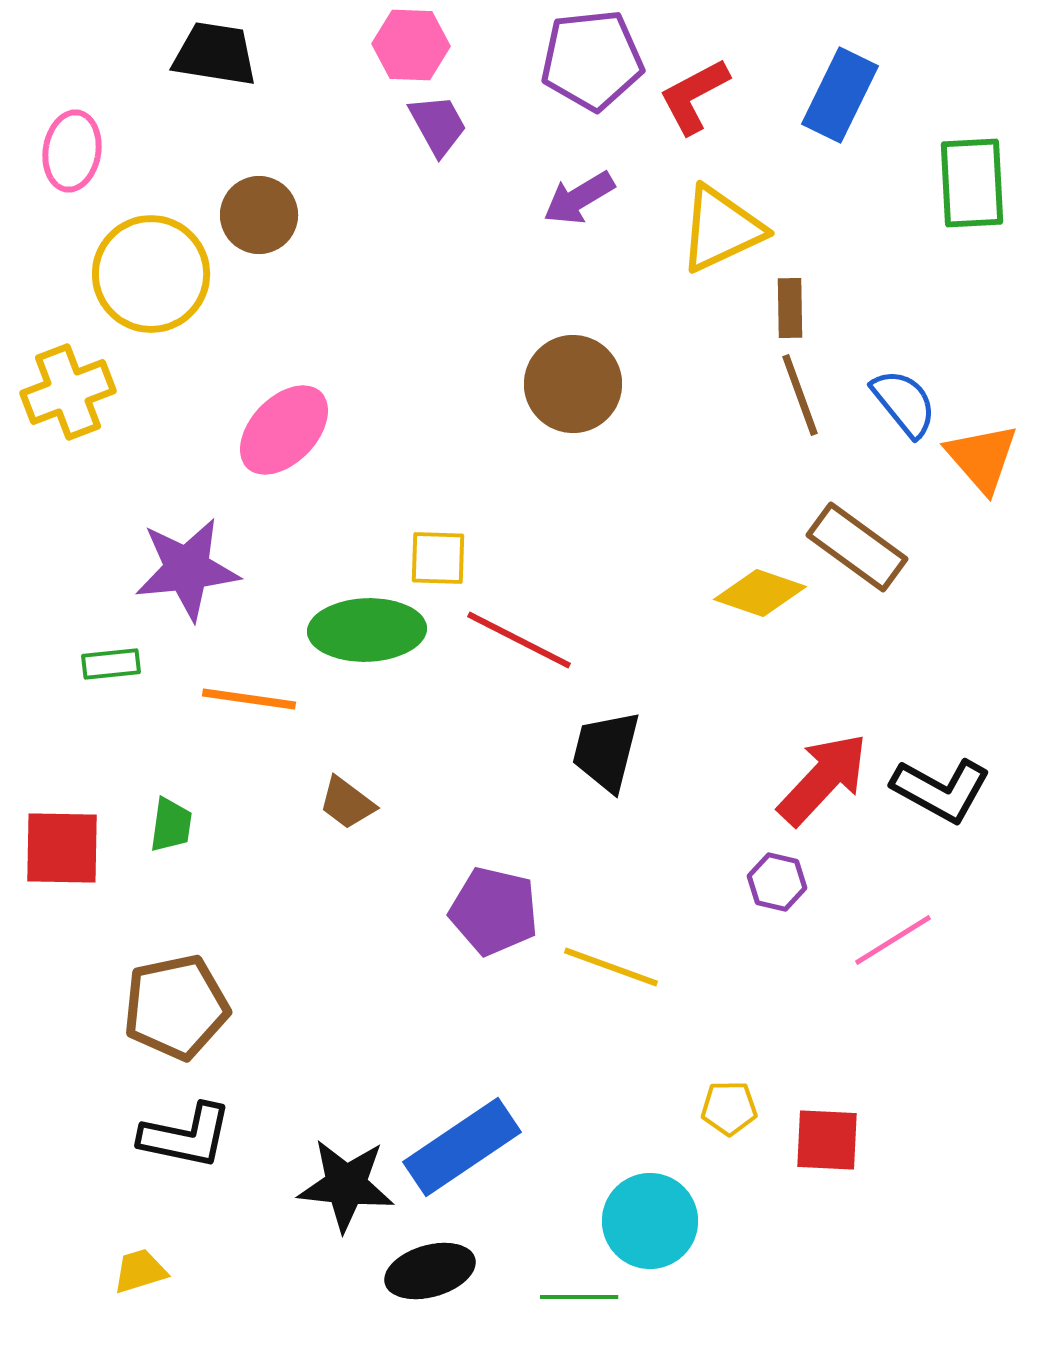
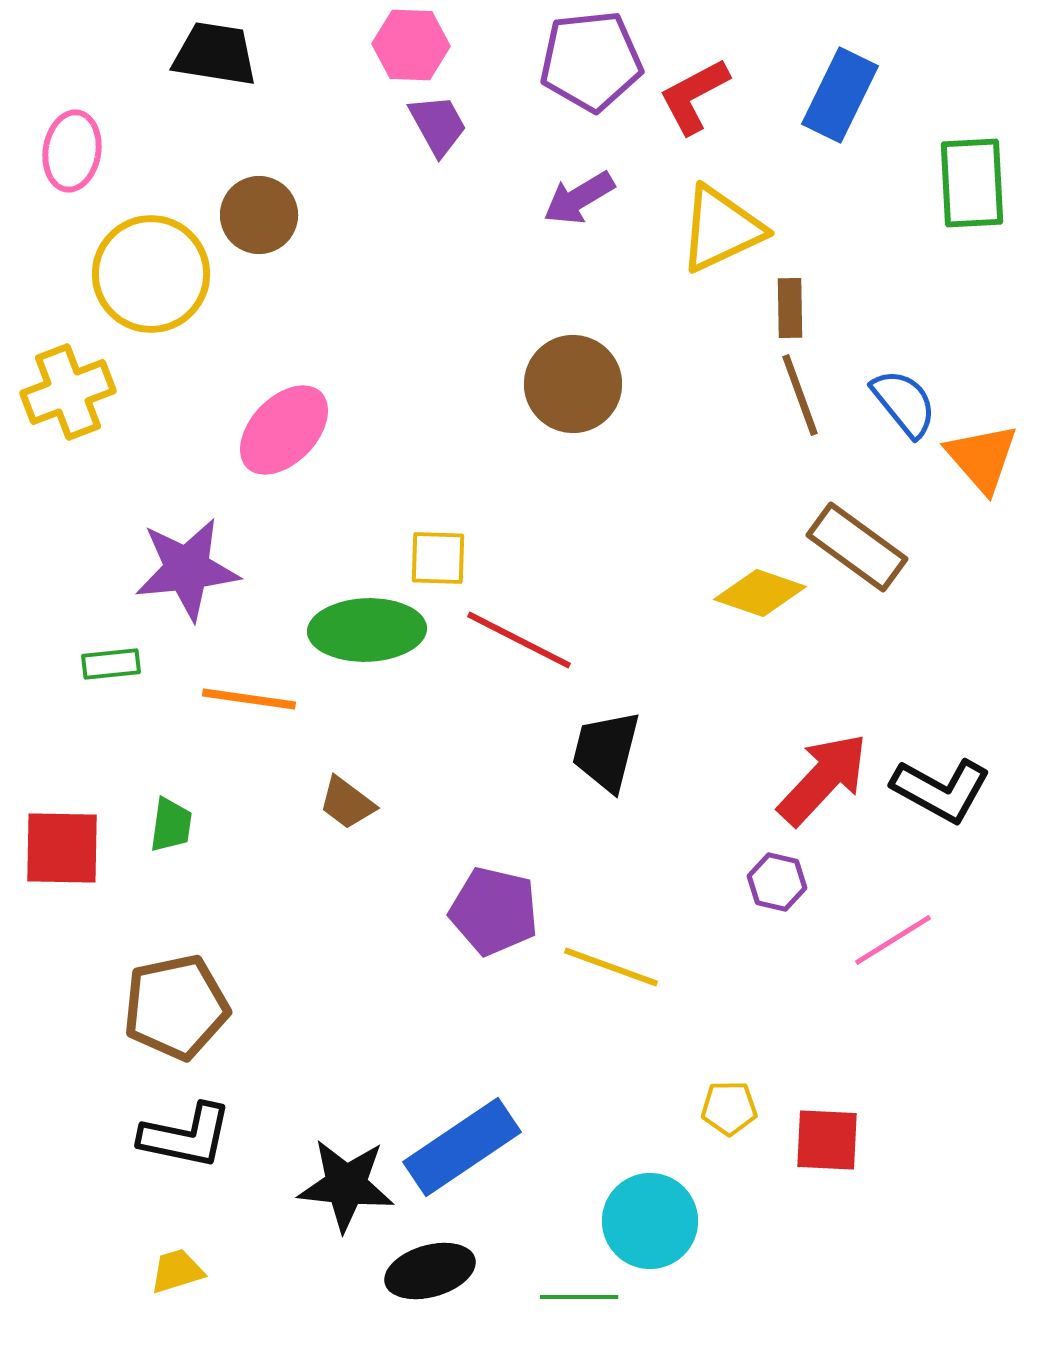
purple pentagon at (592, 60): moved 1 px left, 1 px down
yellow trapezoid at (140, 1271): moved 37 px right
